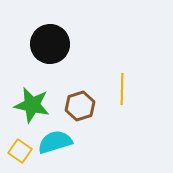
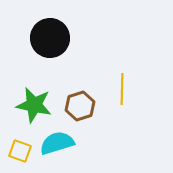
black circle: moved 6 px up
green star: moved 2 px right
cyan semicircle: moved 2 px right, 1 px down
yellow square: rotated 15 degrees counterclockwise
